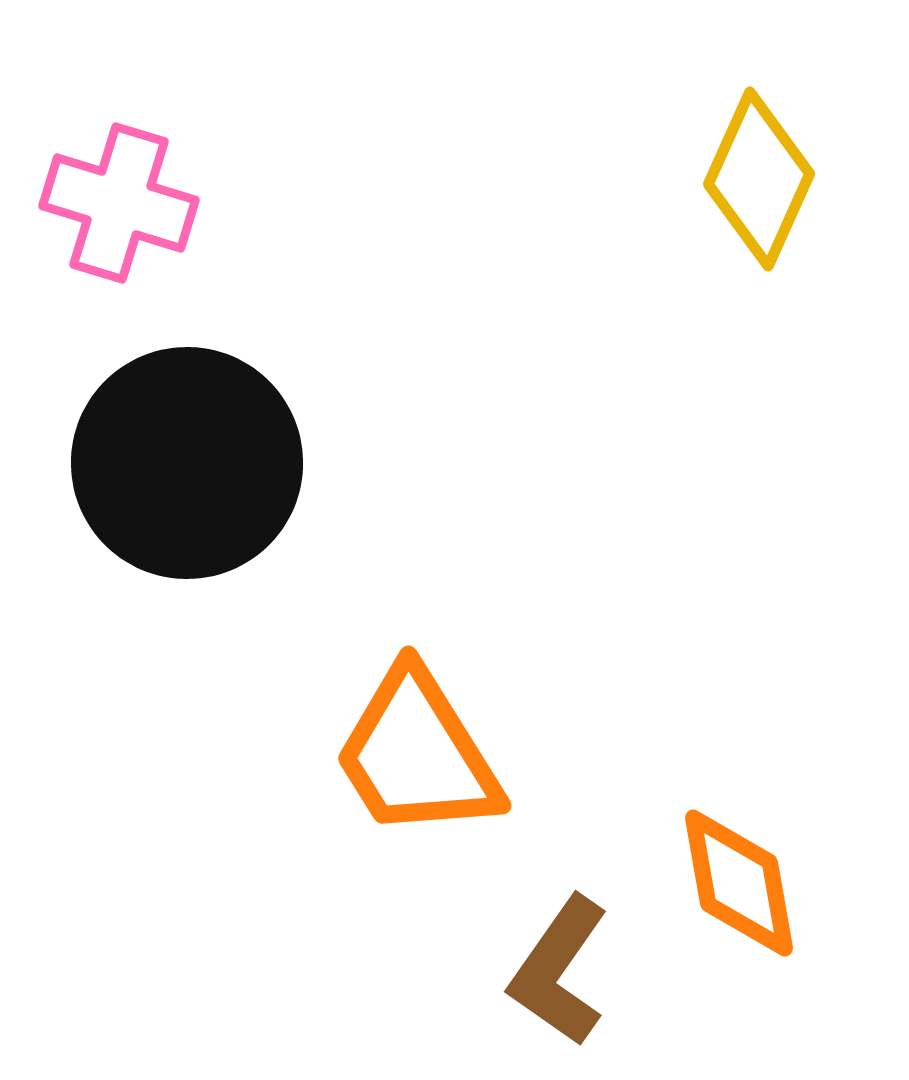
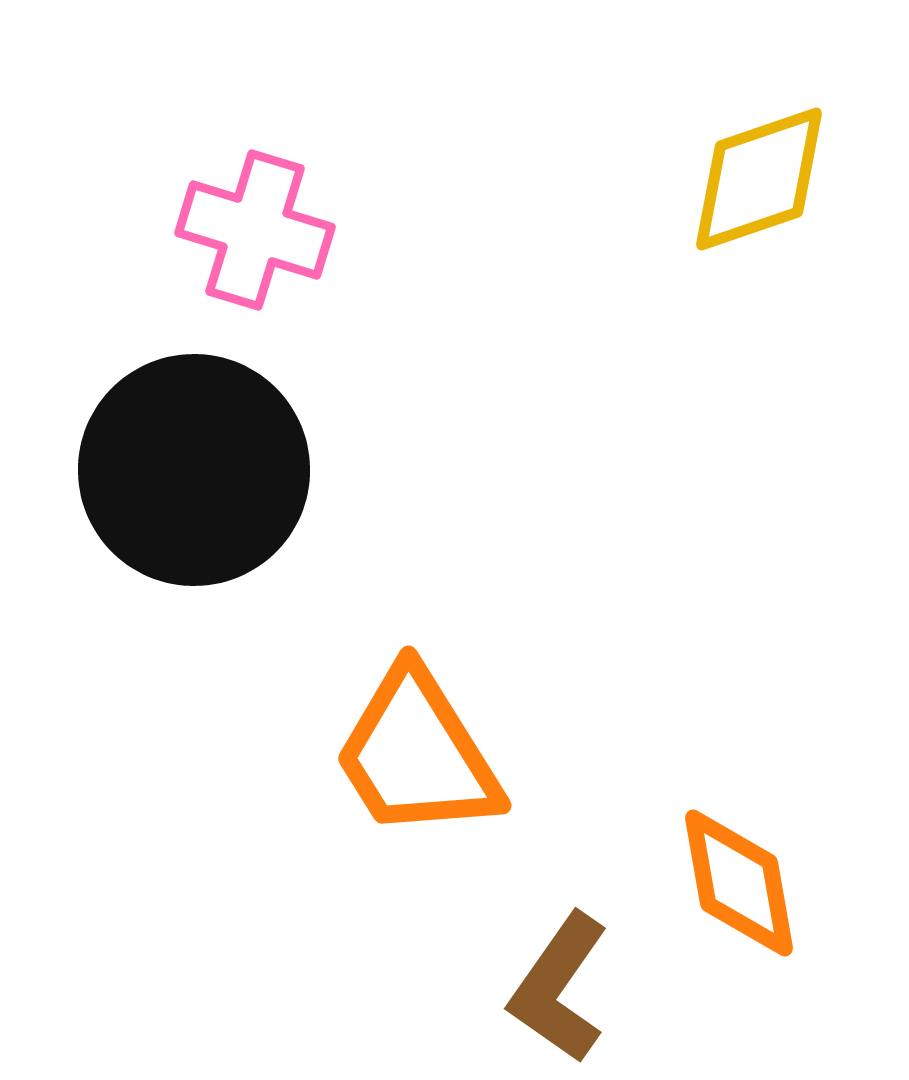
yellow diamond: rotated 47 degrees clockwise
pink cross: moved 136 px right, 27 px down
black circle: moved 7 px right, 7 px down
brown L-shape: moved 17 px down
